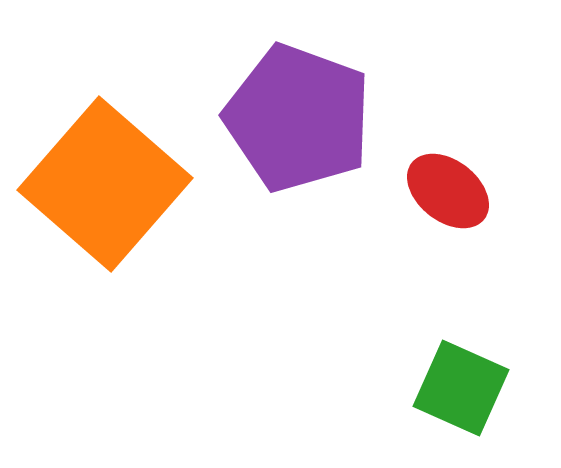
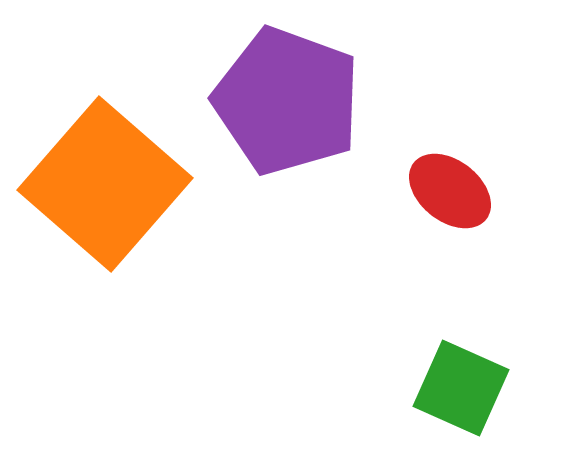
purple pentagon: moved 11 px left, 17 px up
red ellipse: moved 2 px right
